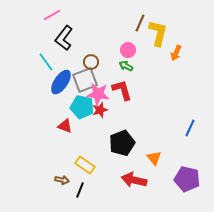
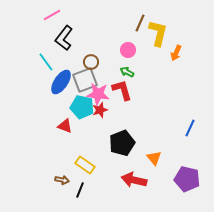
green arrow: moved 1 px right, 6 px down
